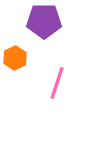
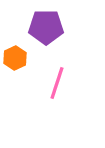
purple pentagon: moved 2 px right, 6 px down
